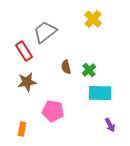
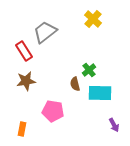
brown semicircle: moved 9 px right, 17 px down
brown star: moved 1 px left, 1 px up
purple arrow: moved 4 px right
